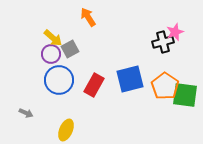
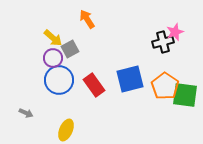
orange arrow: moved 1 px left, 2 px down
purple circle: moved 2 px right, 4 px down
red rectangle: rotated 65 degrees counterclockwise
